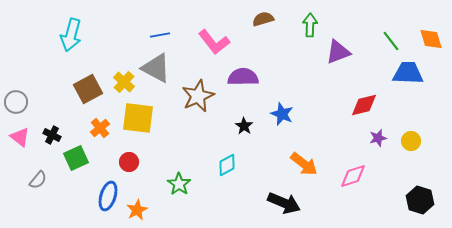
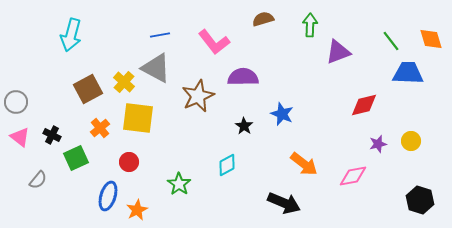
purple star: moved 6 px down
pink diamond: rotated 8 degrees clockwise
